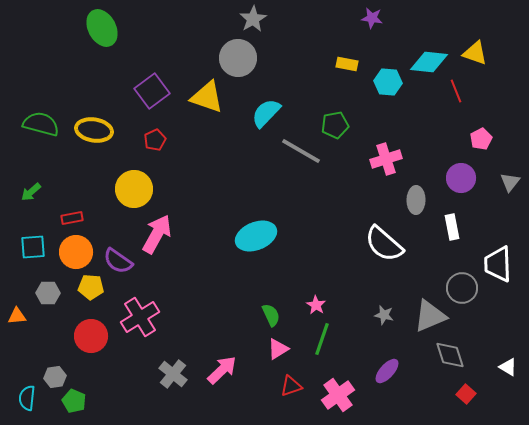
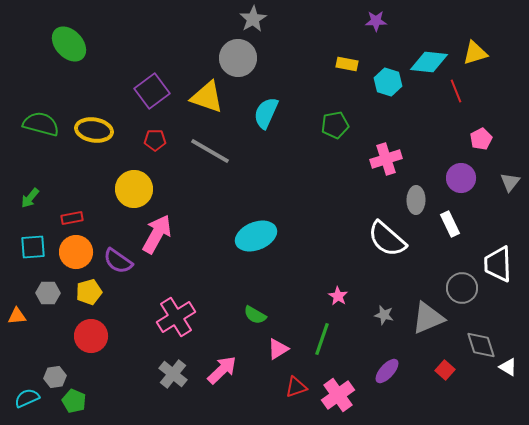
purple star at (372, 18): moved 4 px right, 3 px down; rotated 10 degrees counterclockwise
green ellipse at (102, 28): moved 33 px left, 16 px down; rotated 15 degrees counterclockwise
yellow triangle at (475, 53): rotated 36 degrees counterclockwise
cyan hexagon at (388, 82): rotated 12 degrees clockwise
cyan semicircle at (266, 113): rotated 20 degrees counterclockwise
red pentagon at (155, 140): rotated 25 degrees clockwise
gray line at (301, 151): moved 91 px left
green arrow at (31, 192): moved 1 px left, 6 px down; rotated 10 degrees counterclockwise
white rectangle at (452, 227): moved 2 px left, 3 px up; rotated 15 degrees counterclockwise
white semicircle at (384, 244): moved 3 px right, 5 px up
yellow pentagon at (91, 287): moved 2 px left, 5 px down; rotated 20 degrees counterclockwise
pink star at (316, 305): moved 22 px right, 9 px up
green semicircle at (271, 315): moved 16 px left; rotated 145 degrees clockwise
gray triangle at (430, 316): moved 2 px left, 2 px down
pink cross at (140, 317): moved 36 px right
gray diamond at (450, 355): moved 31 px right, 10 px up
red triangle at (291, 386): moved 5 px right, 1 px down
red square at (466, 394): moved 21 px left, 24 px up
cyan semicircle at (27, 398): rotated 60 degrees clockwise
